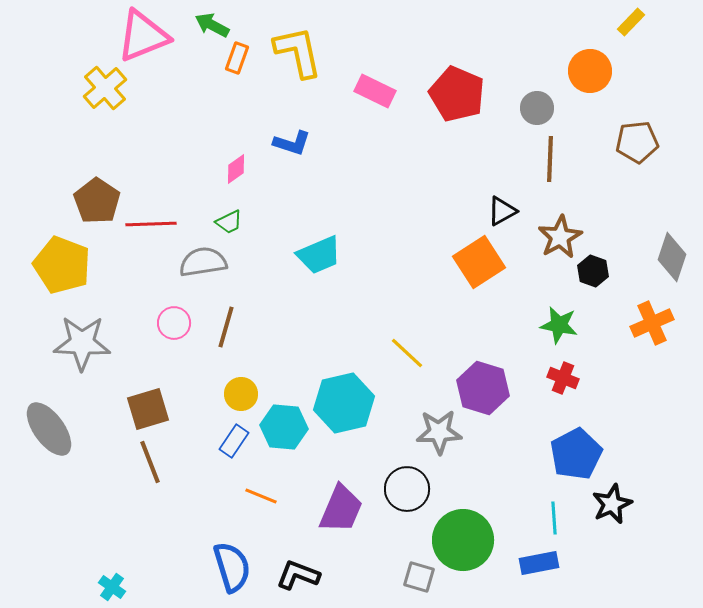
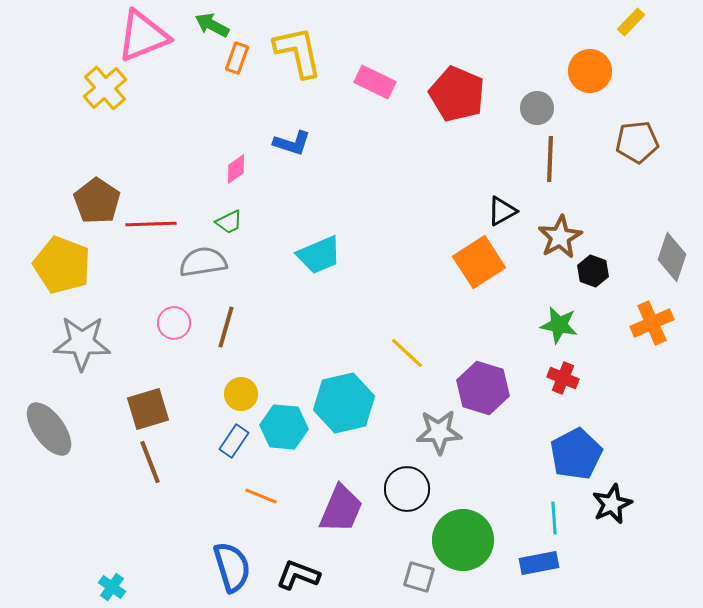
pink rectangle at (375, 91): moved 9 px up
